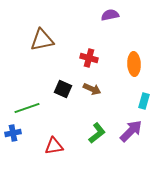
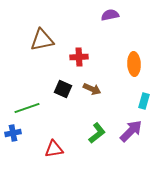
red cross: moved 10 px left, 1 px up; rotated 18 degrees counterclockwise
red triangle: moved 3 px down
